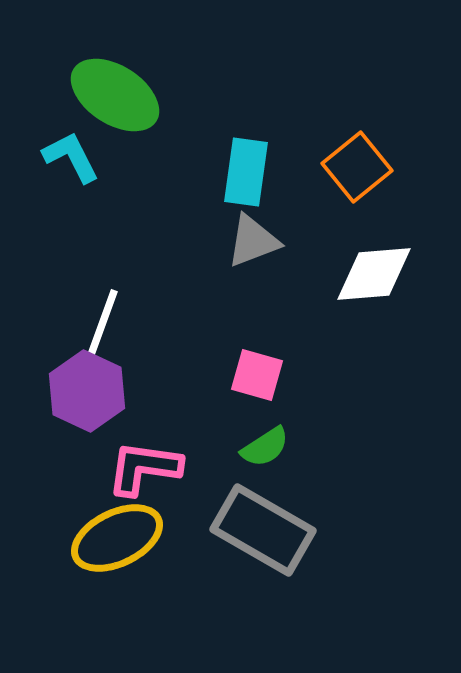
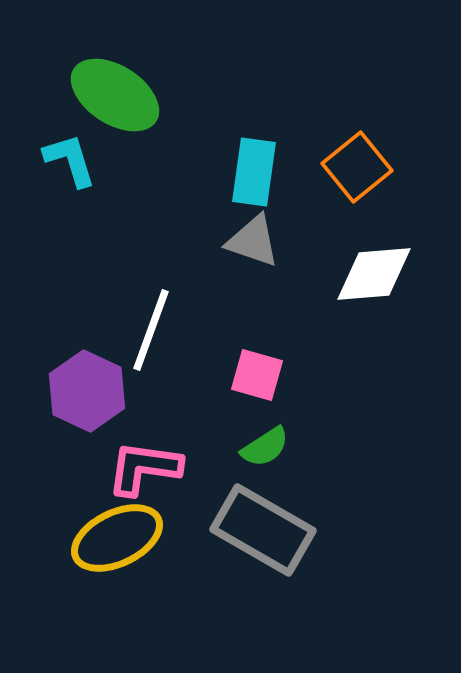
cyan L-shape: moved 1 px left, 3 px down; rotated 10 degrees clockwise
cyan rectangle: moved 8 px right
gray triangle: rotated 40 degrees clockwise
white line: moved 51 px right
